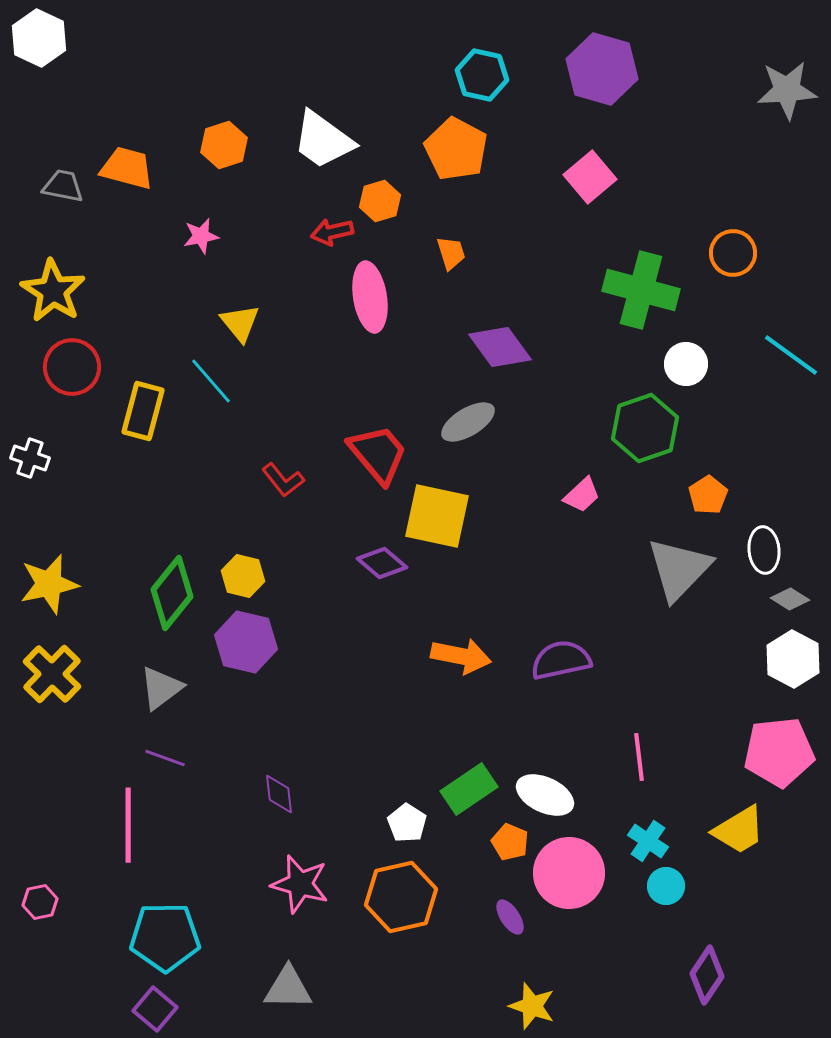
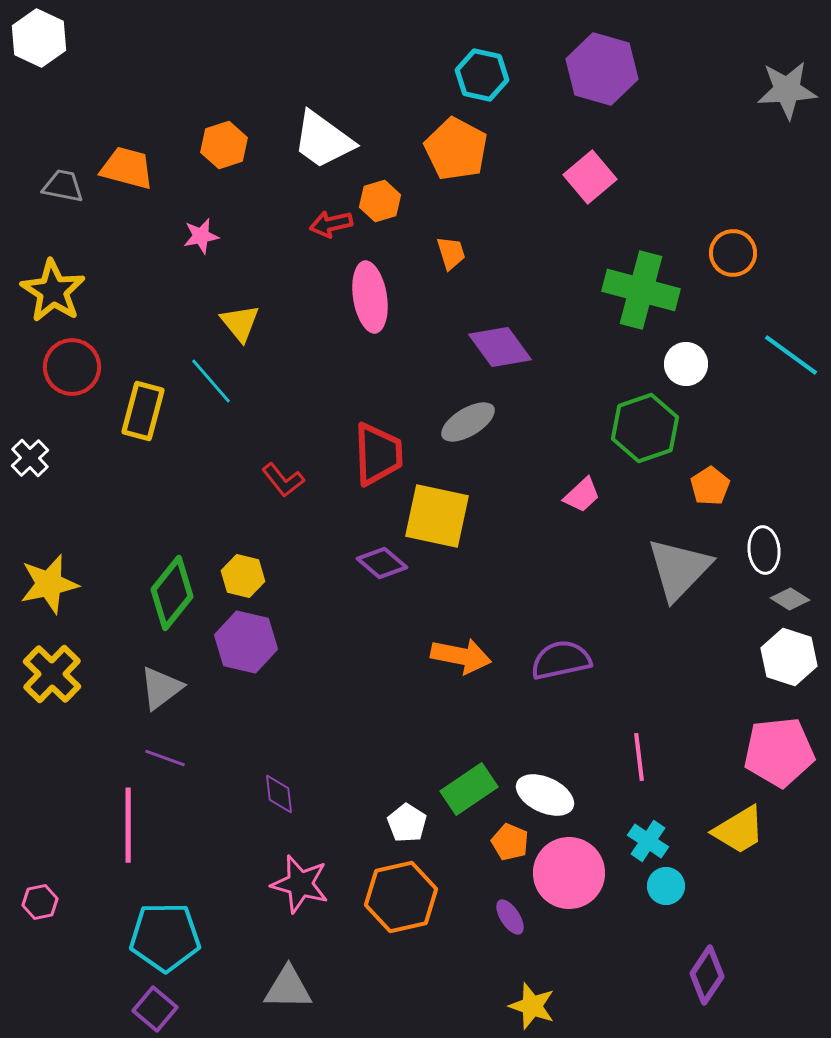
red arrow at (332, 232): moved 1 px left, 8 px up
red trapezoid at (378, 454): rotated 38 degrees clockwise
white cross at (30, 458): rotated 27 degrees clockwise
orange pentagon at (708, 495): moved 2 px right, 9 px up
white hexagon at (793, 659): moved 4 px left, 2 px up; rotated 10 degrees counterclockwise
